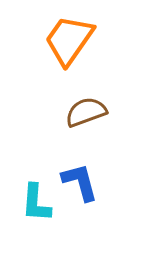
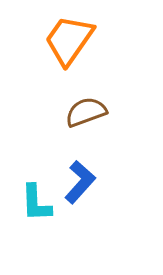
blue L-shape: rotated 57 degrees clockwise
cyan L-shape: rotated 6 degrees counterclockwise
